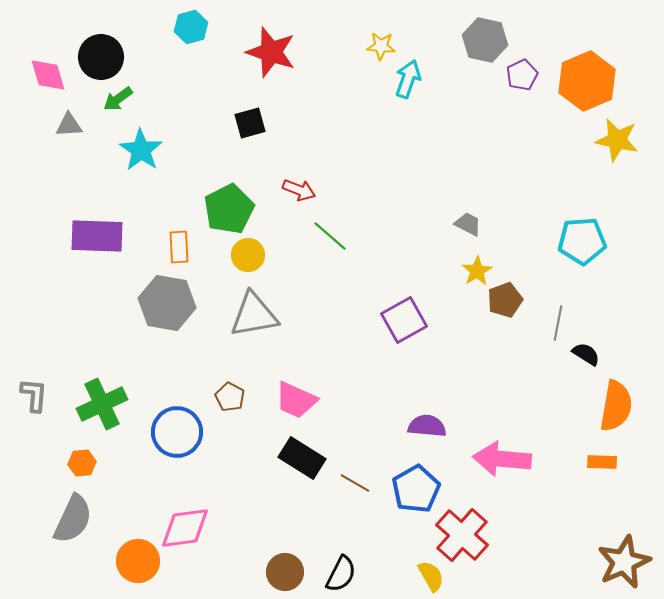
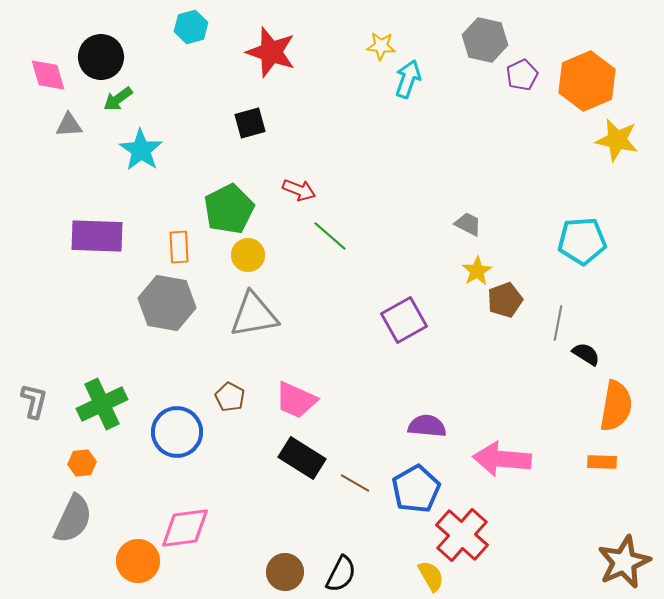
gray L-shape at (34, 395): moved 6 px down; rotated 9 degrees clockwise
